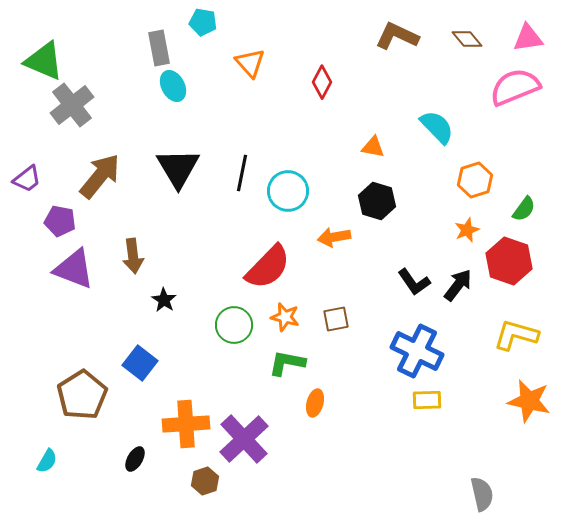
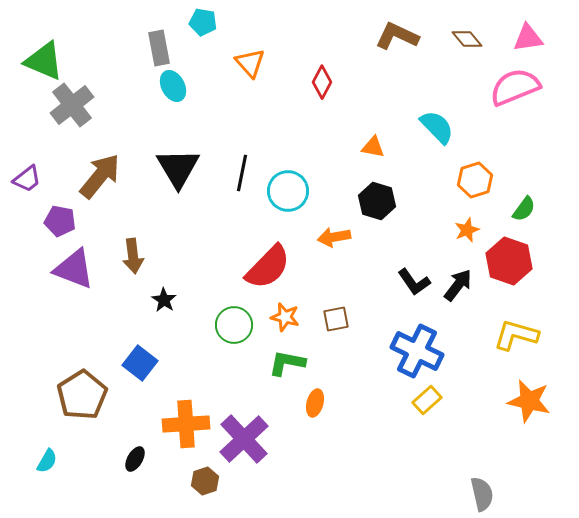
yellow rectangle at (427, 400): rotated 40 degrees counterclockwise
